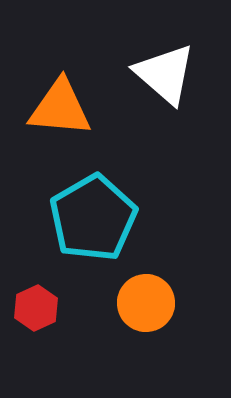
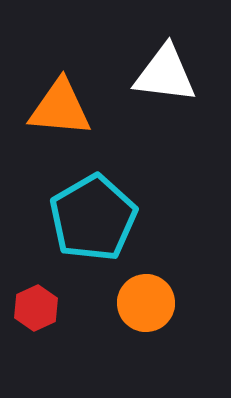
white triangle: rotated 34 degrees counterclockwise
